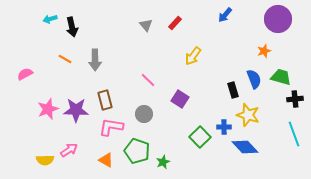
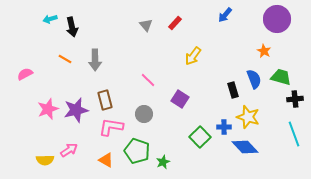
purple circle: moved 1 px left
orange star: rotated 24 degrees counterclockwise
purple star: rotated 15 degrees counterclockwise
yellow star: moved 2 px down
